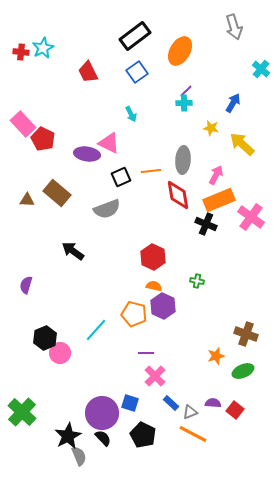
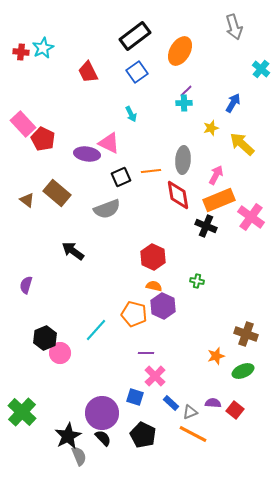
yellow star at (211, 128): rotated 28 degrees counterclockwise
brown triangle at (27, 200): rotated 35 degrees clockwise
black cross at (206, 224): moved 2 px down
blue square at (130, 403): moved 5 px right, 6 px up
